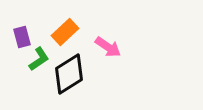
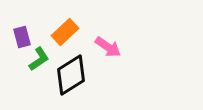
black diamond: moved 2 px right, 1 px down
